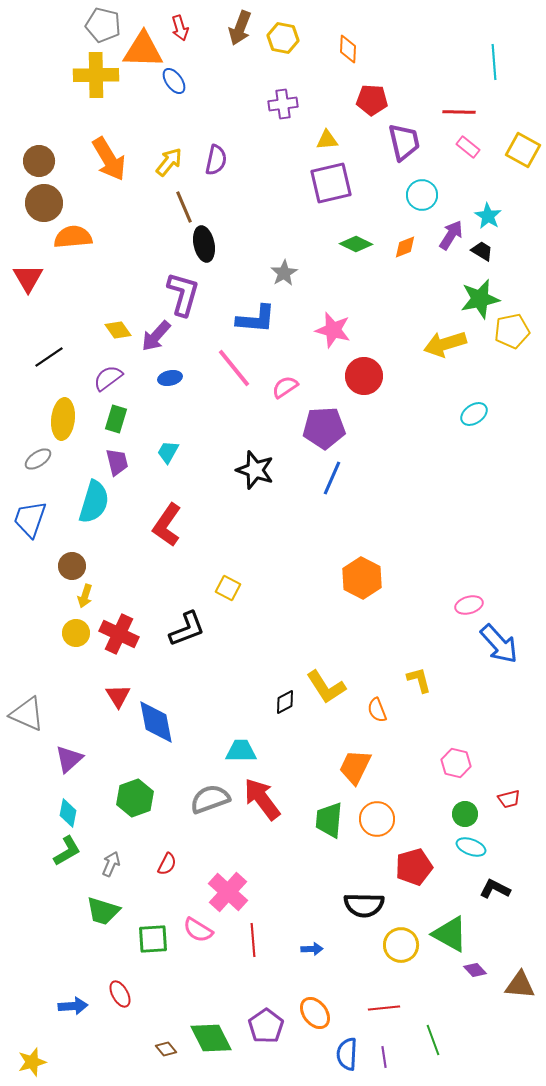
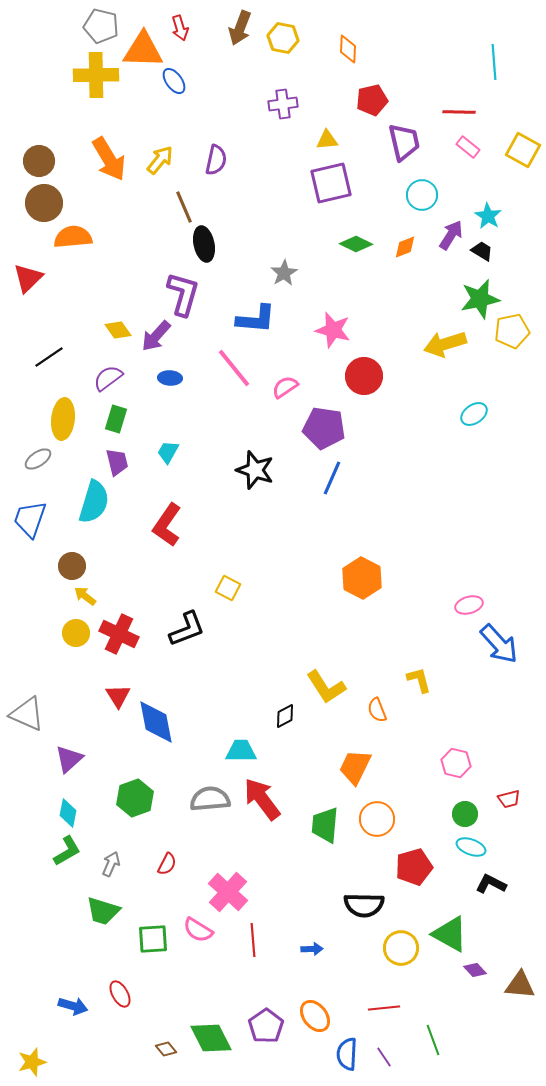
gray pentagon at (103, 25): moved 2 px left, 1 px down
red pentagon at (372, 100): rotated 16 degrees counterclockwise
yellow arrow at (169, 162): moved 9 px left, 2 px up
red triangle at (28, 278): rotated 16 degrees clockwise
blue ellipse at (170, 378): rotated 15 degrees clockwise
purple pentagon at (324, 428): rotated 12 degrees clockwise
yellow arrow at (85, 596): rotated 110 degrees clockwise
black diamond at (285, 702): moved 14 px down
gray semicircle at (210, 799): rotated 15 degrees clockwise
green trapezoid at (329, 820): moved 4 px left, 5 px down
black L-shape at (495, 889): moved 4 px left, 5 px up
yellow circle at (401, 945): moved 3 px down
blue arrow at (73, 1006): rotated 20 degrees clockwise
orange ellipse at (315, 1013): moved 3 px down
purple line at (384, 1057): rotated 25 degrees counterclockwise
